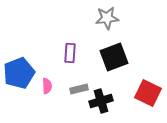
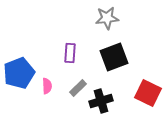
gray rectangle: moved 1 px left, 1 px up; rotated 30 degrees counterclockwise
